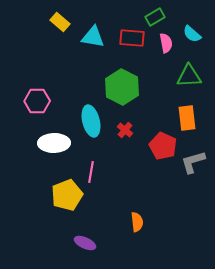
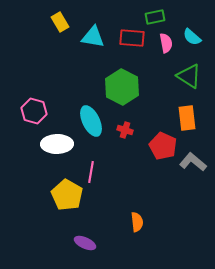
green rectangle: rotated 18 degrees clockwise
yellow rectangle: rotated 18 degrees clockwise
cyan semicircle: moved 3 px down
green triangle: rotated 36 degrees clockwise
pink hexagon: moved 3 px left, 10 px down; rotated 15 degrees clockwise
cyan ellipse: rotated 12 degrees counterclockwise
red cross: rotated 21 degrees counterclockwise
white ellipse: moved 3 px right, 1 px down
gray L-shape: rotated 56 degrees clockwise
yellow pentagon: rotated 20 degrees counterclockwise
